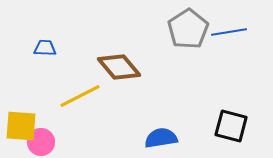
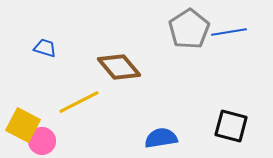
gray pentagon: moved 1 px right
blue trapezoid: rotated 15 degrees clockwise
yellow line: moved 1 px left, 6 px down
yellow square: moved 2 px right, 1 px up; rotated 24 degrees clockwise
pink circle: moved 1 px right, 1 px up
